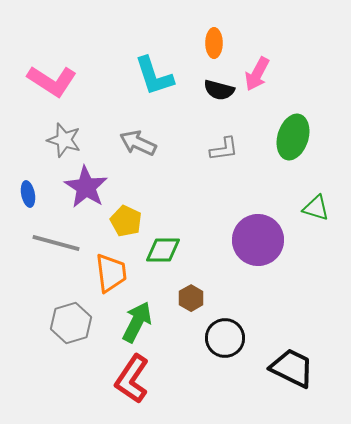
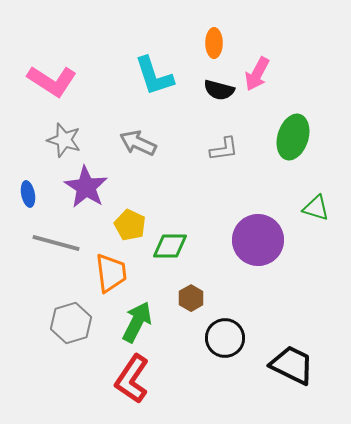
yellow pentagon: moved 4 px right, 4 px down
green diamond: moved 7 px right, 4 px up
black trapezoid: moved 3 px up
